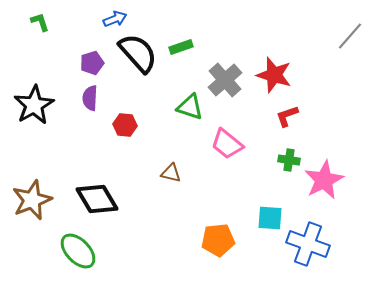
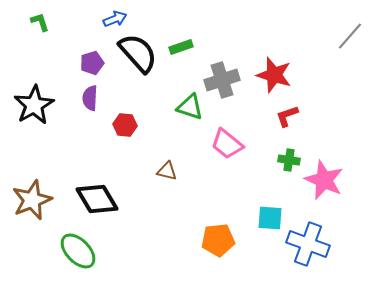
gray cross: moved 3 px left; rotated 24 degrees clockwise
brown triangle: moved 4 px left, 2 px up
pink star: rotated 21 degrees counterclockwise
